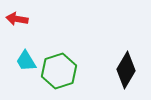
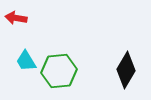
red arrow: moved 1 px left, 1 px up
green hexagon: rotated 12 degrees clockwise
